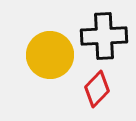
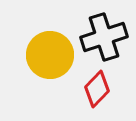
black cross: moved 1 px down; rotated 15 degrees counterclockwise
